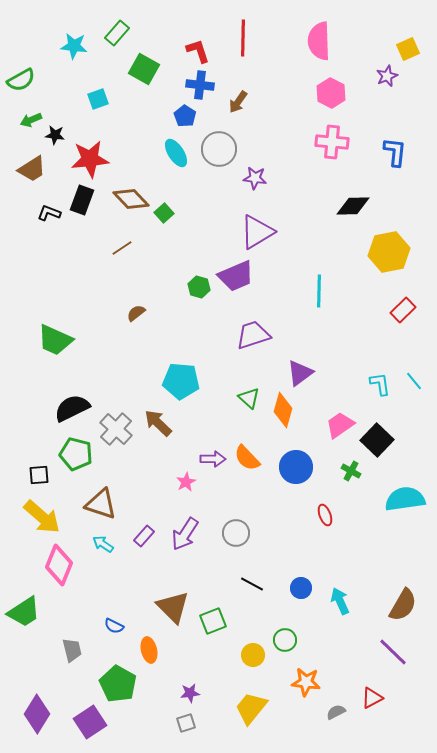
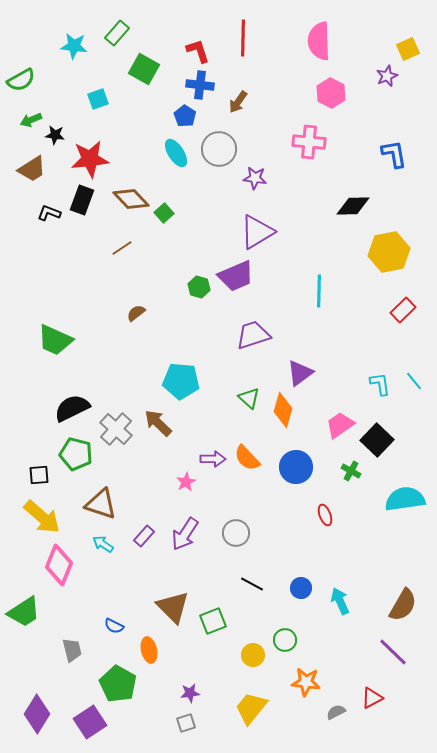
pink cross at (332, 142): moved 23 px left
blue L-shape at (395, 152): moved 1 px left, 2 px down; rotated 16 degrees counterclockwise
